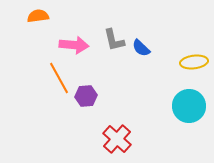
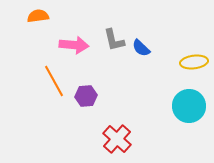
orange line: moved 5 px left, 3 px down
